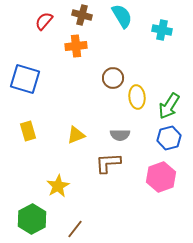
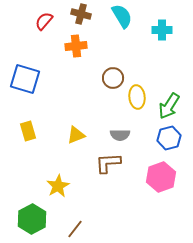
brown cross: moved 1 px left, 1 px up
cyan cross: rotated 12 degrees counterclockwise
